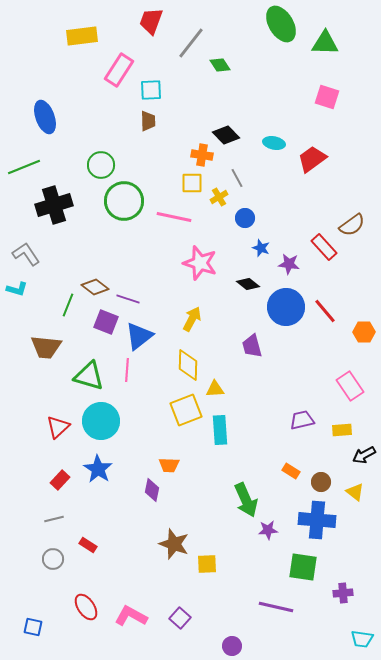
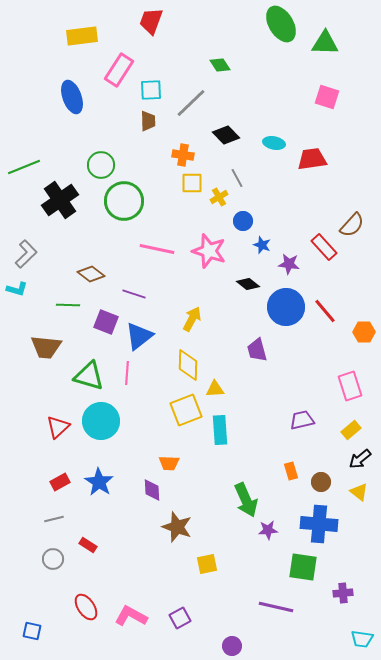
gray line at (191, 43): moved 60 px down; rotated 8 degrees clockwise
blue ellipse at (45, 117): moved 27 px right, 20 px up
orange cross at (202, 155): moved 19 px left
red trapezoid at (312, 159): rotated 28 degrees clockwise
black cross at (54, 205): moved 6 px right, 5 px up; rotated 18 degrees counterclockwise
pink line at (174, 217): moved 17 px left, 32 px down
blue circle at (245, 218): moved 2 px left, 3 px down
brown semicircle at (352, 225): rotated 12 degrees counterclockwise
blue star at (261, 248): moved 1 px right, 3 px up
gray L-shape at (26, 254): rotated 80 degrees clockwise
pink star at (200, 263): moved 9 px right, 12 px up
brown diamond at (95, 287): moved 4 px left, 13 px up
purple line at (128, 299): moved 6 px right, 5 px up
green line at (68, 305): rotated 70 degrees clockwise
purple trapezoid at (252, 346): moved 5 px right, 4 px down
pink line at (127, 370): moved 3 px down
pink rectangle at (350, 386): rotated 16 degrees clockwise
yellow rectangle at (342, 430): moved 9 px right; rotated 36 degrees counterclockwise
black arrow at (364, 455): moved 4 px left, 4 px down; rotated 10 degrees counterclockwise
orange trapezoid at (169, 465): moved 2 px up
blue star at (98, 469): moved 1 px right, 13 px down
orange rectangle at (291, 471): rotated 42 degrees clockwise
red rectangle at (60, 480): moved 2 px down; rotated 18 degrees clockwise
purple diamond at (152, 490): rotated 15 degrees counterclockwise
yellow triangle at (355, 492): moved 4 px right
blue cross at (317, 520): moved 2 px right, 4 px down
brown star at (174, 544): moved 3 px right, 17 px up
yellow square at (207, 564): rotated 10 degrees counterclockwise
purple square at (180, 618): rotated 20 degrees clockwise
blue square at (33, 627): moved 1 px left, 4 px down
